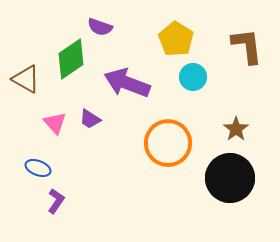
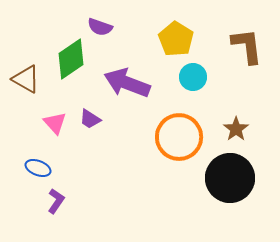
orange circle: moved 11 px right, 6 px up
